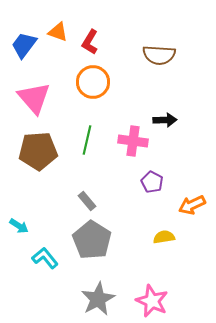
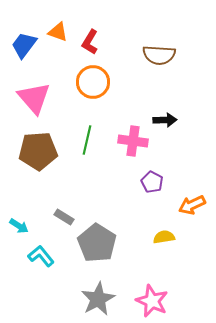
gray rectangle: moved 23 px left, 16 px down; rotated 18 degrees counterclockwise
gray pentagon: moved 5 px right, 3 px down
cyan L-shape: moved 4 px left, 2 px up
